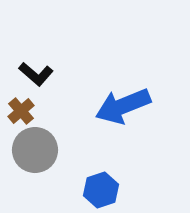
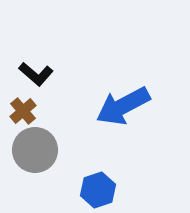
blue arrow: rotated 6 degrees counterclockwise
brown cross: moved 2 px right
blue hexagon: moved 3 px left
